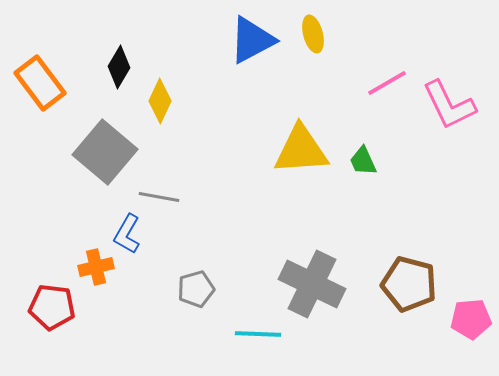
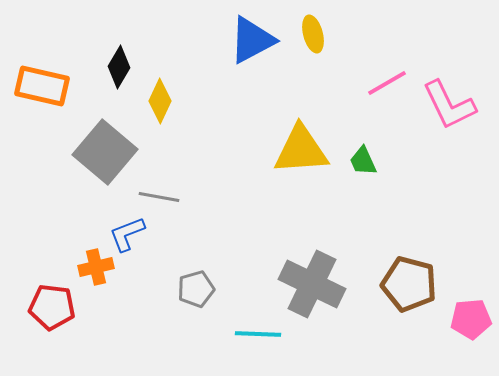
orange rectangle: moved 2 px right, 3 px down; rotated 40 degrees counterclockwise
blue L-shape: rotated 39 degrees clockwise
